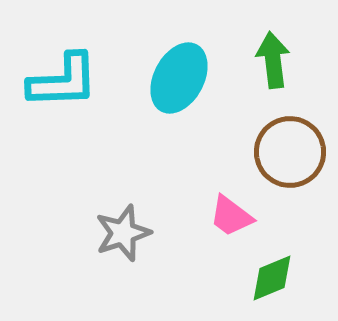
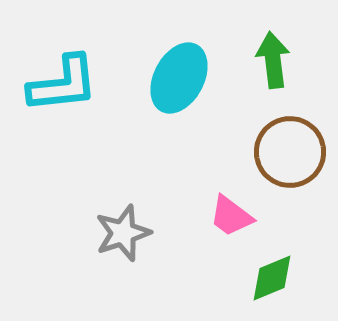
cyan L-shape: moved 3 px down; rotated 4 degrees counterclockwise
